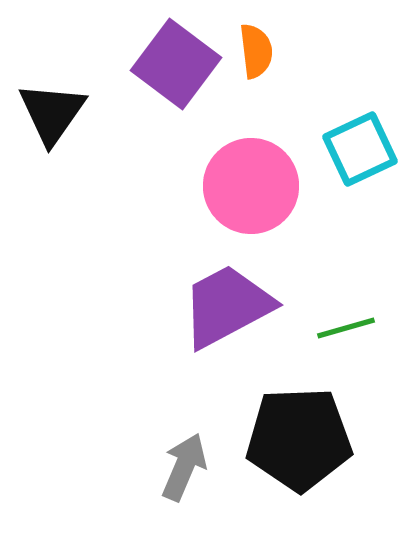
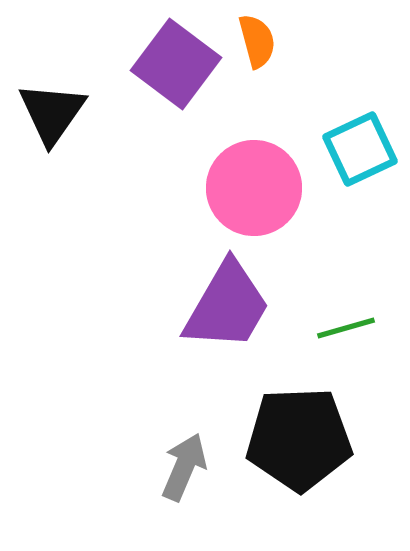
orange semicircle: moved 1 px right, 10 px up; rotated 8 degrees counterclockwise
pink circle: moved 3 px right, 2 px down
purple trapezoid: rotated 148 degrees clockwise
